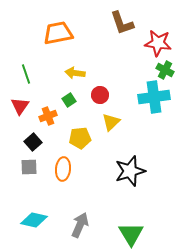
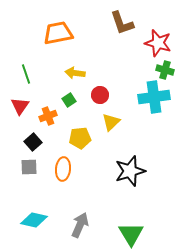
red star: rotated 8 degrees clockwise
green cross: rotated 12 degrees counterclockwise
